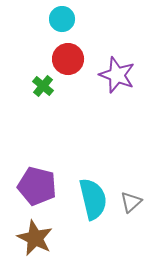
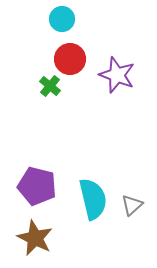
red circle: moved 2 px right
green cross: moved 7 px right
gray triangle: moved 1 px right, 3 px down
